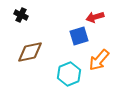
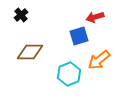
black cross: rotated 24 degrees clockwise
brown diamond: rotated 12 degrees clockwise
orange arrow: rotated 10 degrees clockwise
